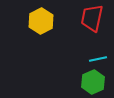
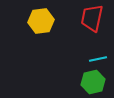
yellow hexagon: rotated 20 degrees clockwise
green hexagon: rotated 10 degrees clockwise
